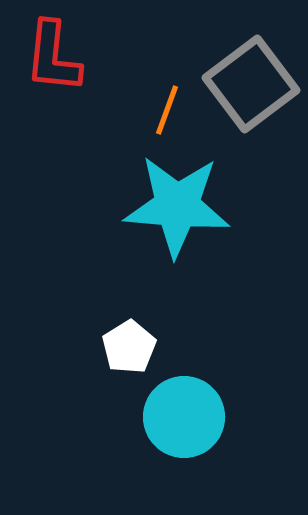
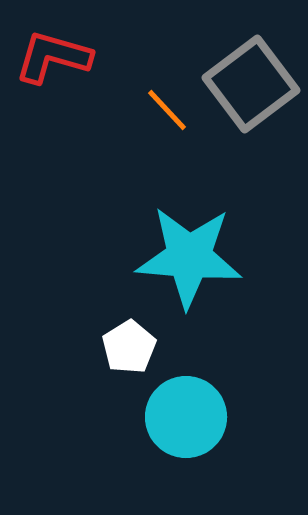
red L-shape: rotated 100 degrees clockwise
orange line: rotated 63 degrees counterclockwise
cyan star: moved 12 px right, 51 px down
cyan circle: moved 2 px right
